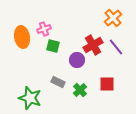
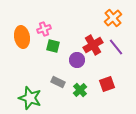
red square: rotated 21 degrees counterclockwise
